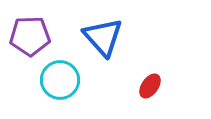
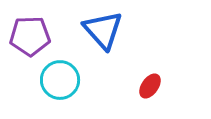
blue triangle: moved 7 px up
